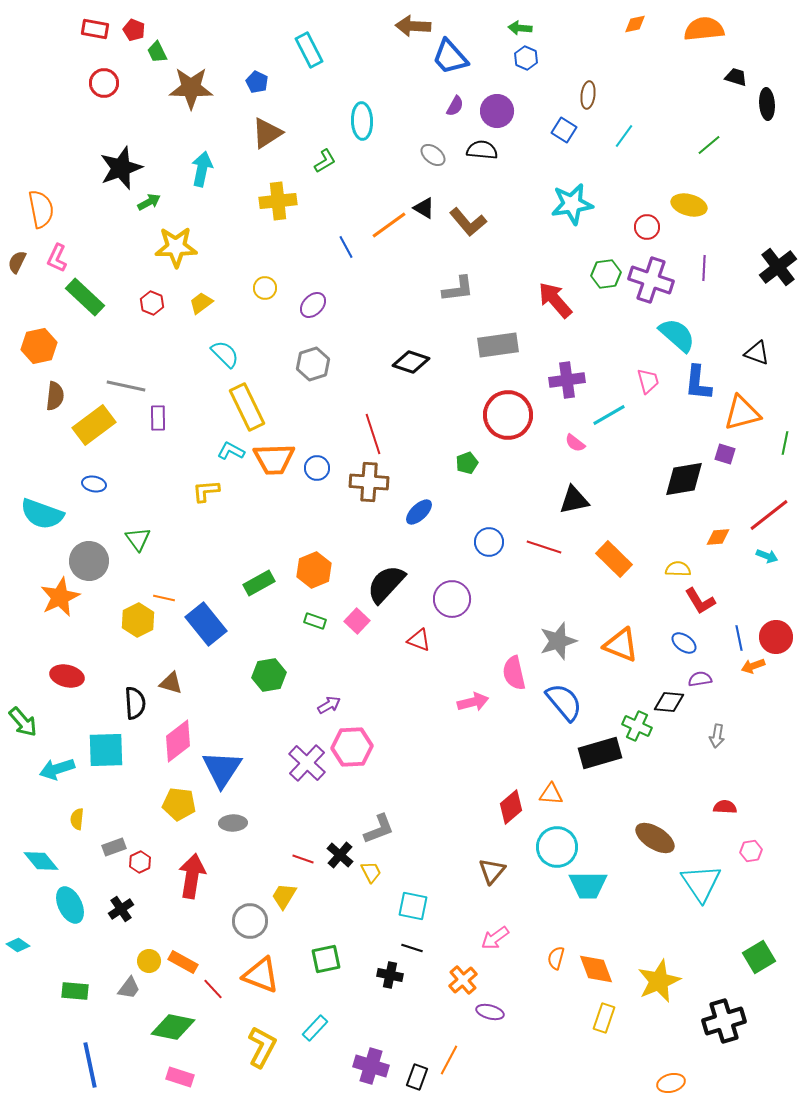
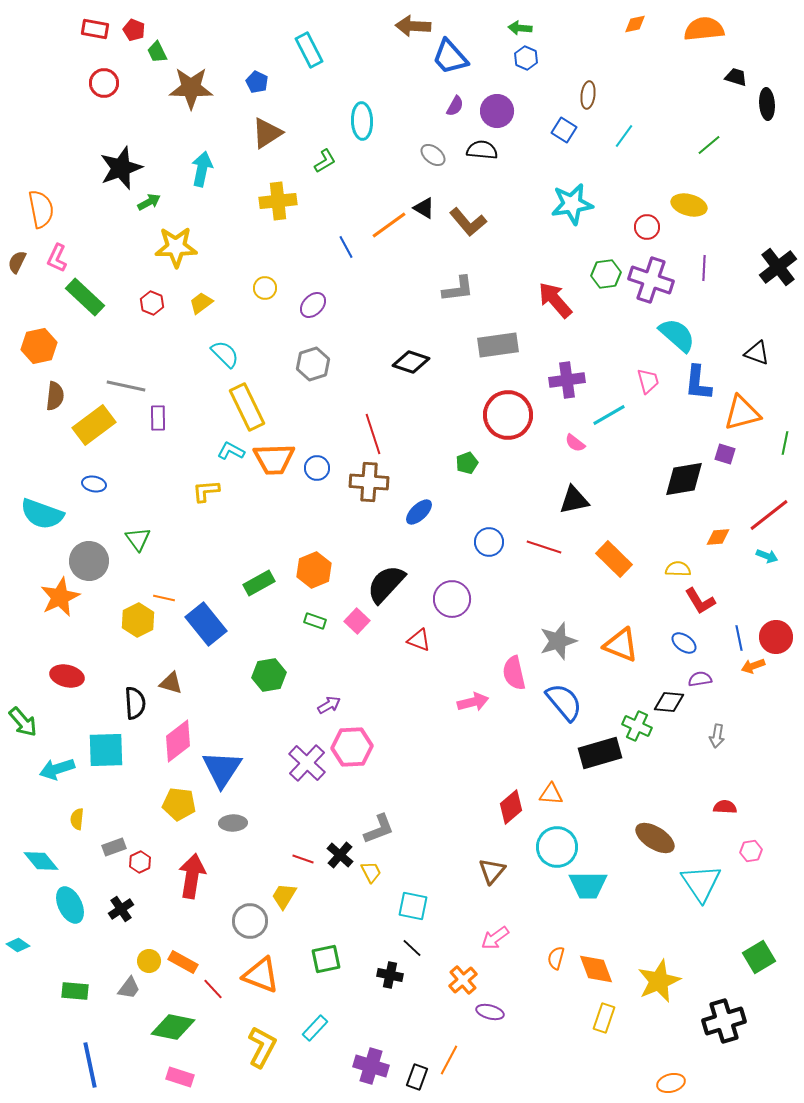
black line at (412, 948): rotated 25 degrees clockwise
